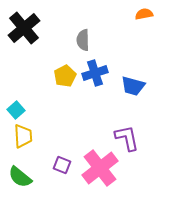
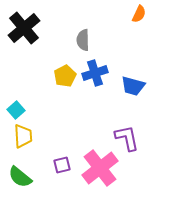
orange semicircle: moved 5 px left; rotated 126 degrees clockwise
purple square: rotated 36 degrees counterclockwise
